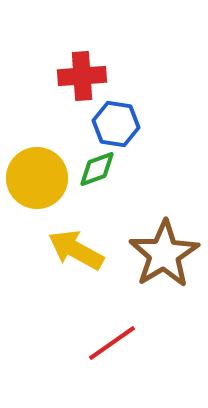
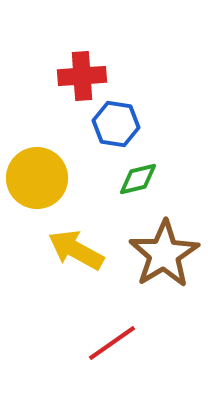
green diamond: moved 41 px right, 10 px down; rotated 6 degrees clockwise
